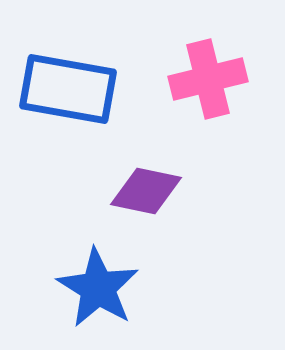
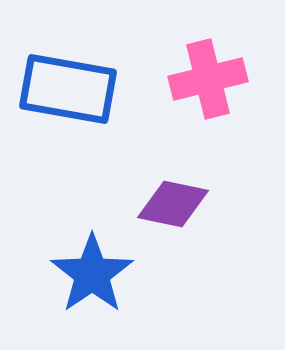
purple diamond: moved 27 px right, 13 px down
blue star: moved 6 px left, 14 px up; rotated 6 degrees clockwise
